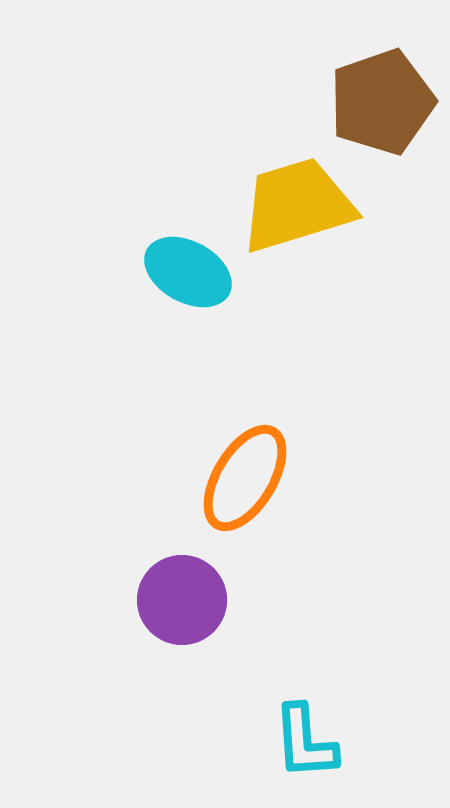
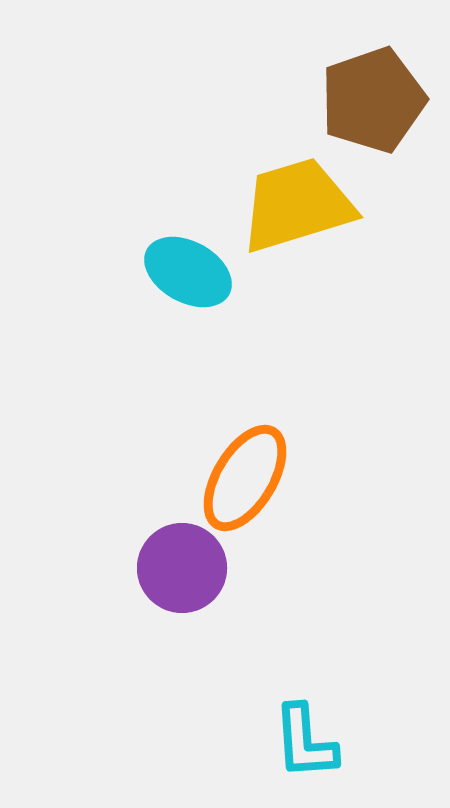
brown pentagon: moved 9 px left, 2 px up
purple circle: moved 32 px up
